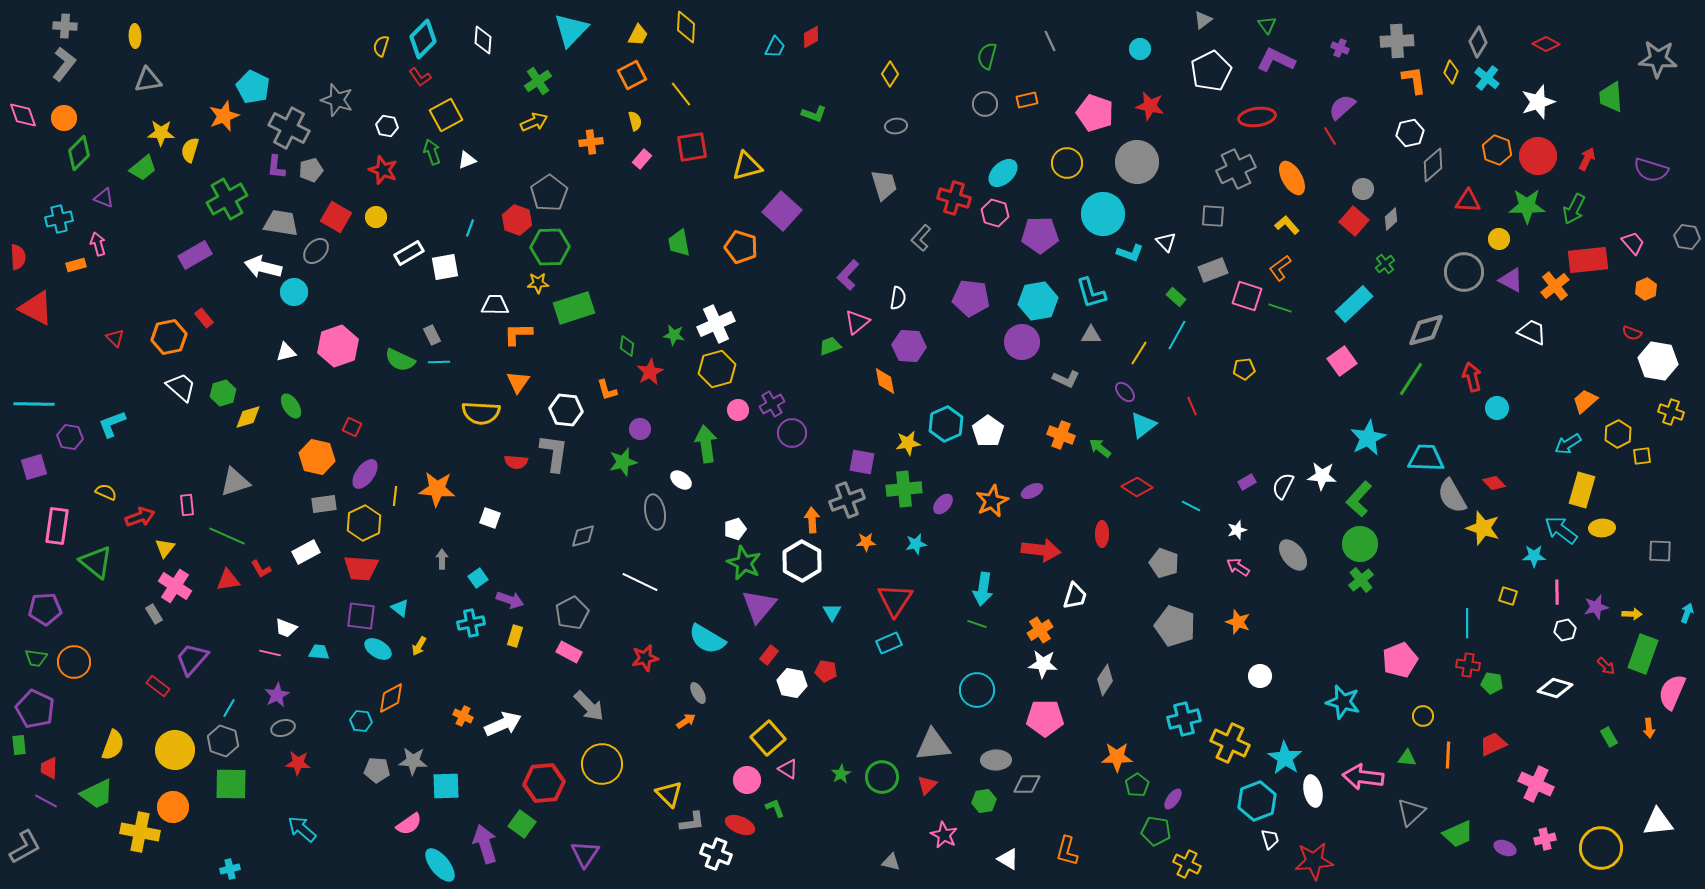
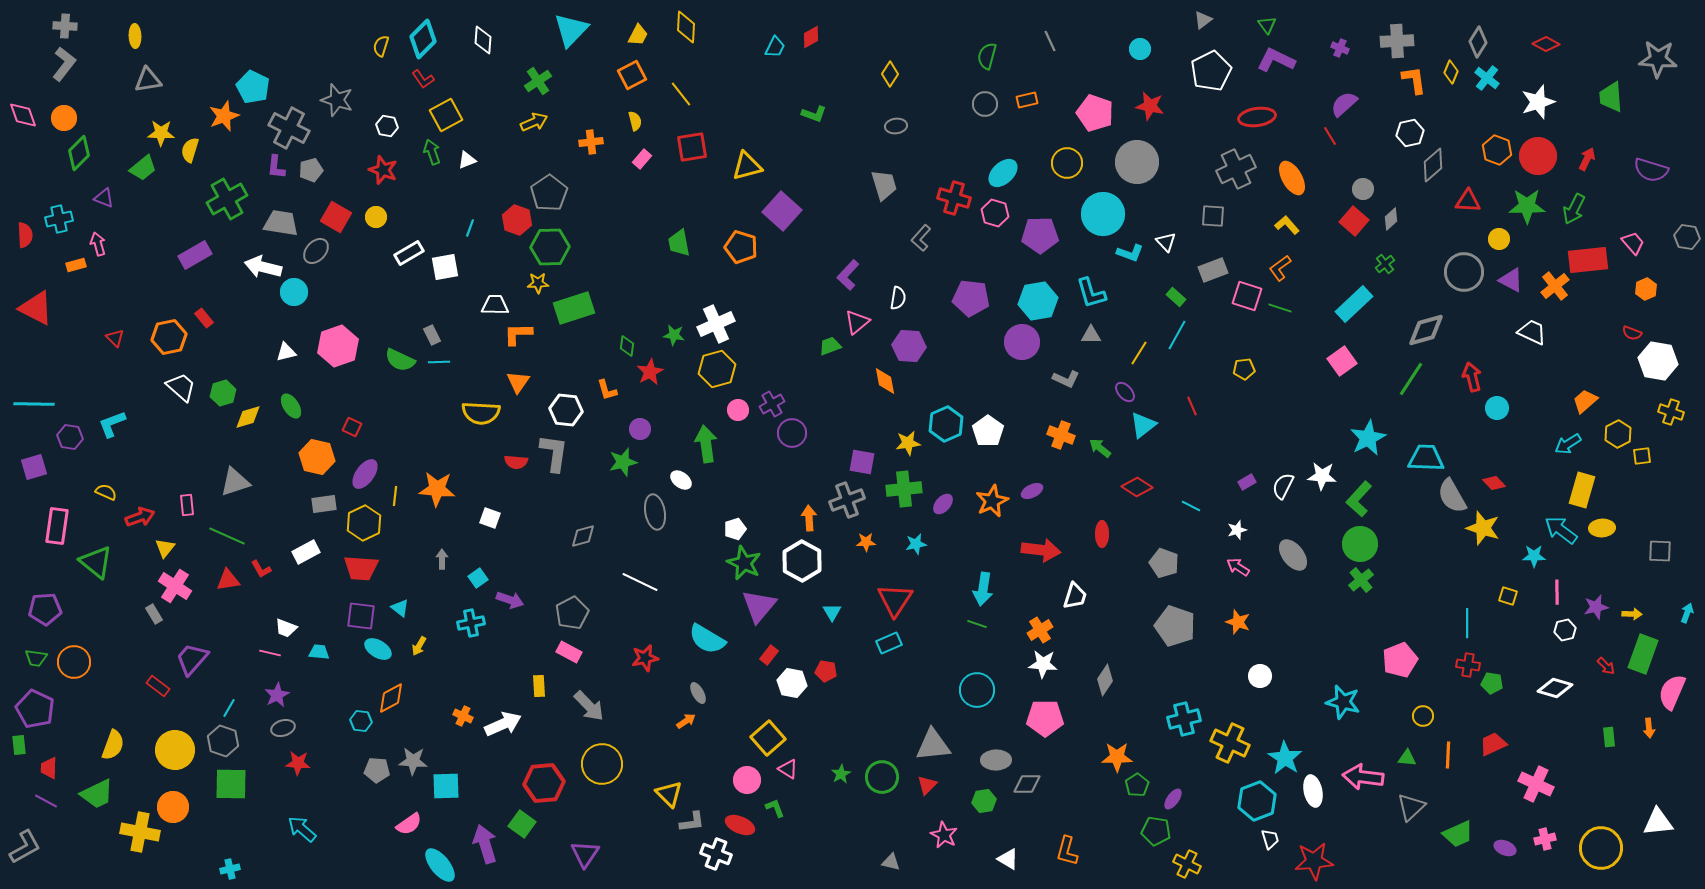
red L-shape at (420, 77): moved 3 px right, 2 px down
purple semicircle at (1342, 107): moved 2 px right, 3 px up
red semicircle at (18, 257): moved 7 px right, 22 px up
orange arrow at (812, 520): moved 3 px left, 2 px up
yellow rectangle at (515, 636): moved 24 px right, 50 px down; rotated 20 degrees counterclockwise
green rectangle at (1609, 737): rotated 24 degrees clockwise
gray triangle at (1411, 812): moved 5 px up
